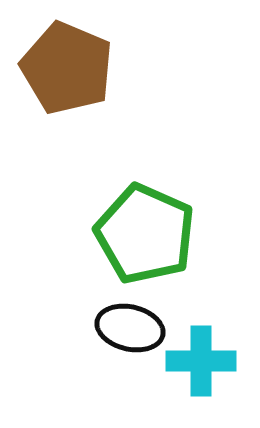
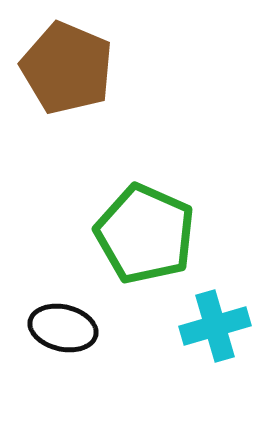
black ellipse: moved 67 px left
cyan cross: moved 14 px right, 35 px up; rotated 16 degrees counterclockwise
